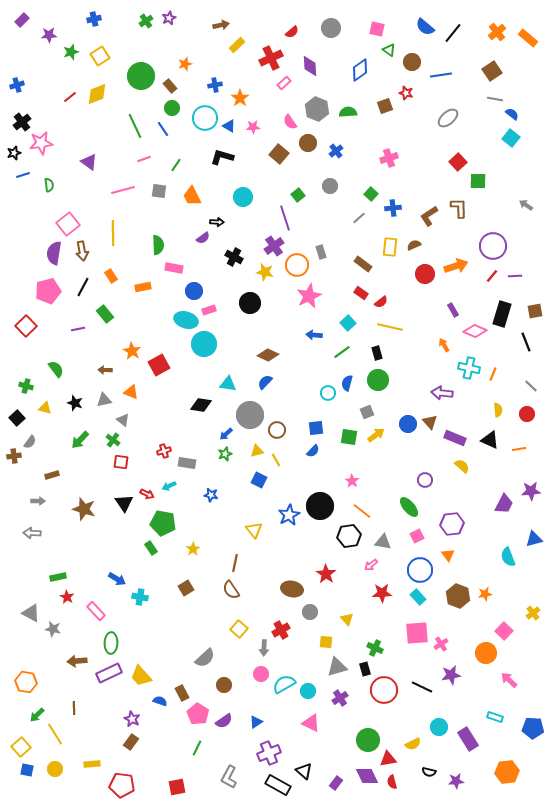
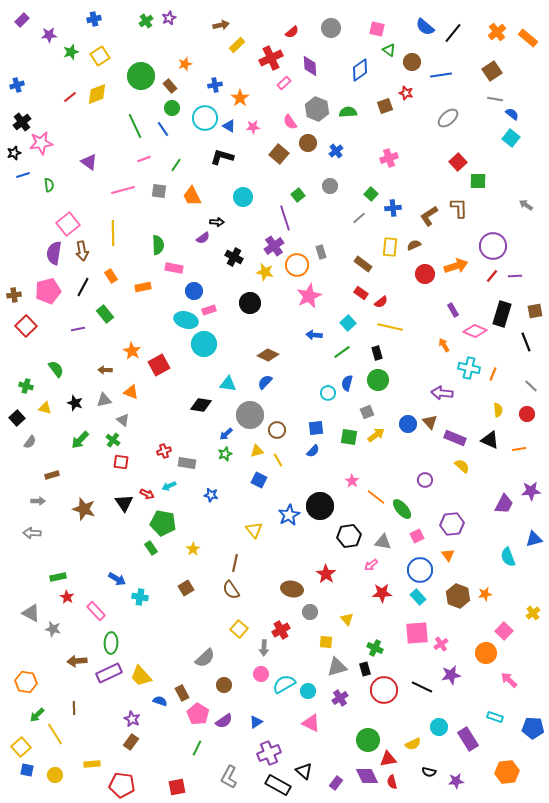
brown cross at (14, 456): moved 161 px up
yellow line at (276, 460): moved 2 px right
green ellipse at (409, 507): moved 7 px left, 2 px down
orange line at (362, 511): moved 14 px right, 14 px up
yellow circle at (55, 769): moved 6 px down
